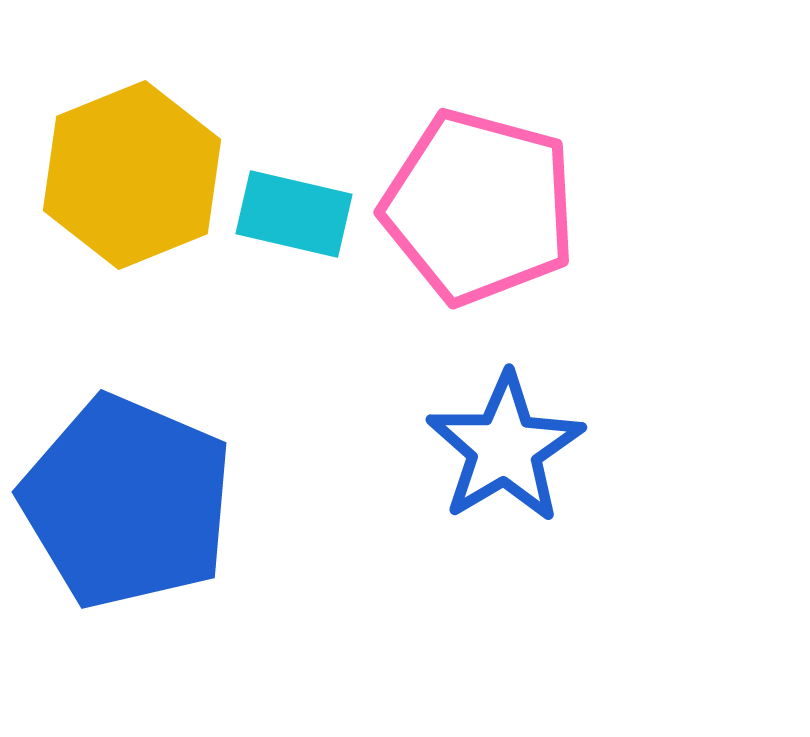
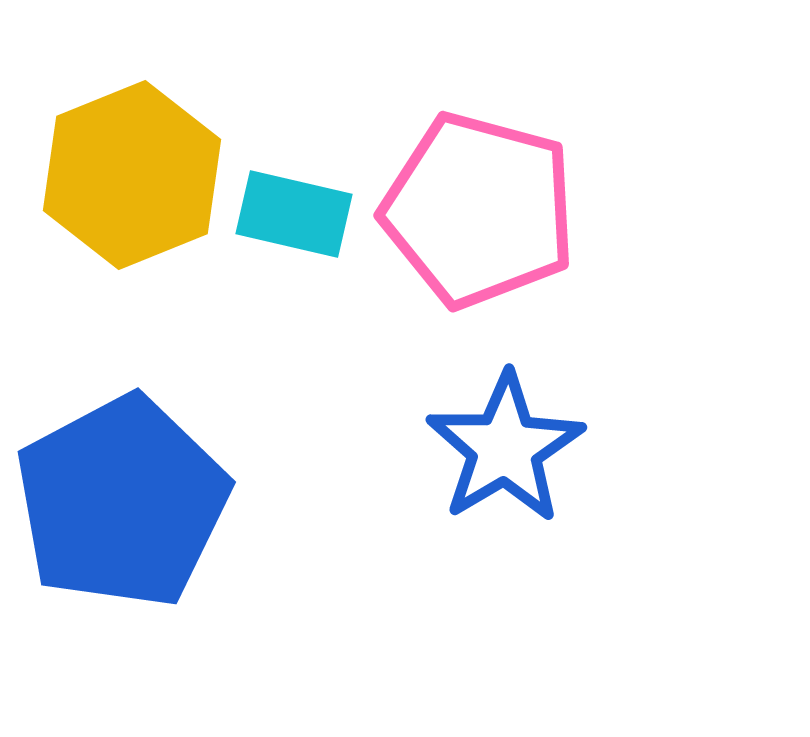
pink pentagon: moved 3 px down
blue pentagon: moved 5 px left; rotated 21 degrees clockwise
